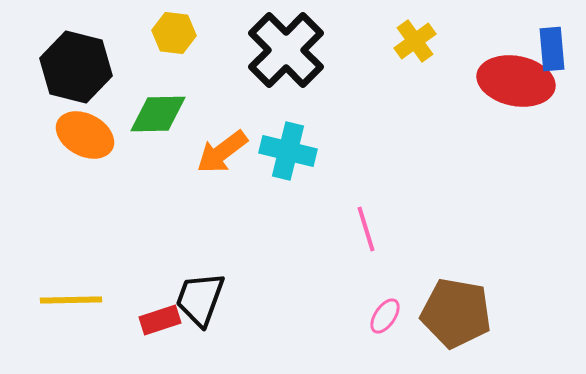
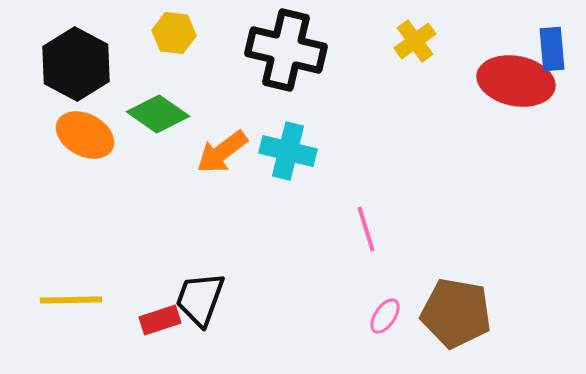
black cross: rotated 32 degrees counterclockwise
black hexagon: moved 3 px up; rotated 14 degrees clockwise
green diamond: rotated 36 degrees clockwise
